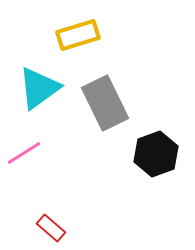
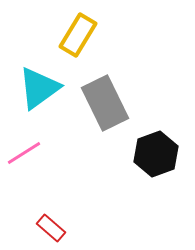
yellow rectangle: rotated 42 degrees counterclockwise
